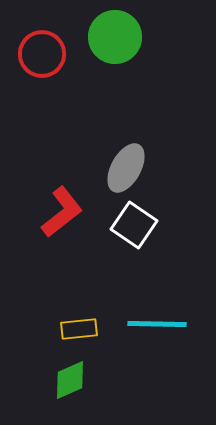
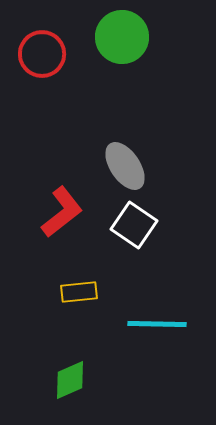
green circle: moved 7 px right
gray ellipse: moved 1 px left, 2 px up; rotated 63 degrees counterclockwise
yellow rectangle: moved 37 px up
